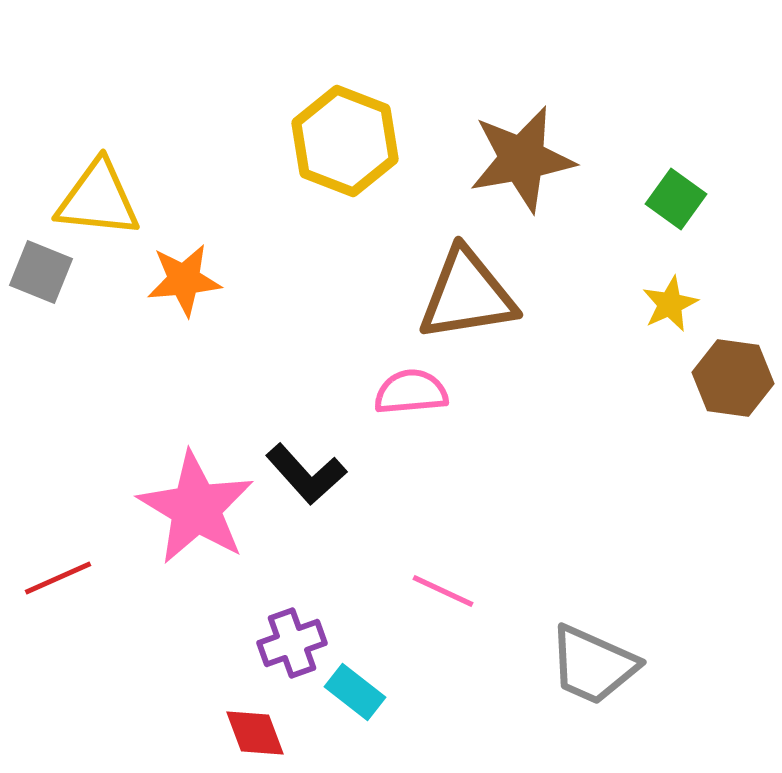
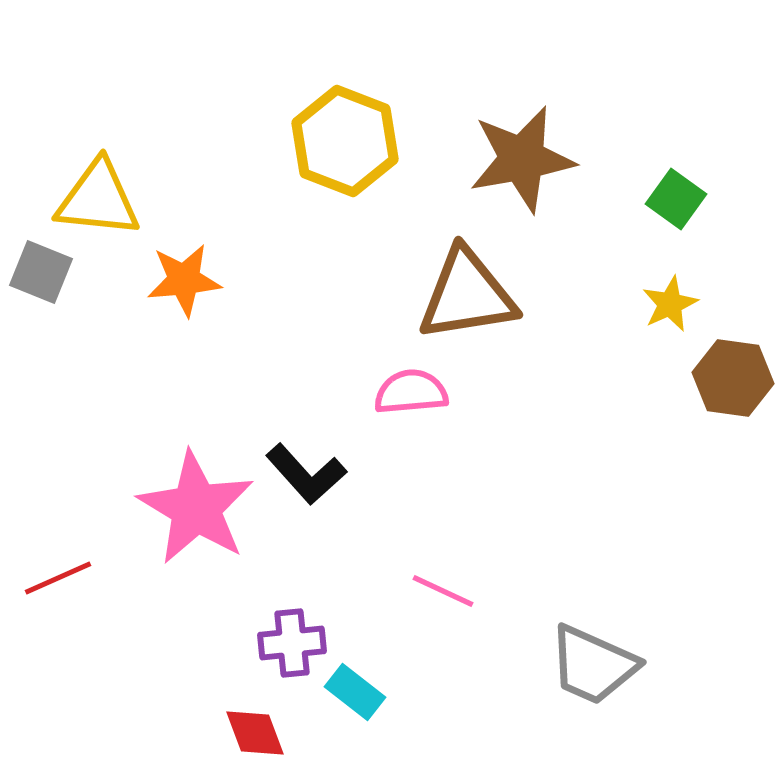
purple cross: rotated 14 degrees clockwise
